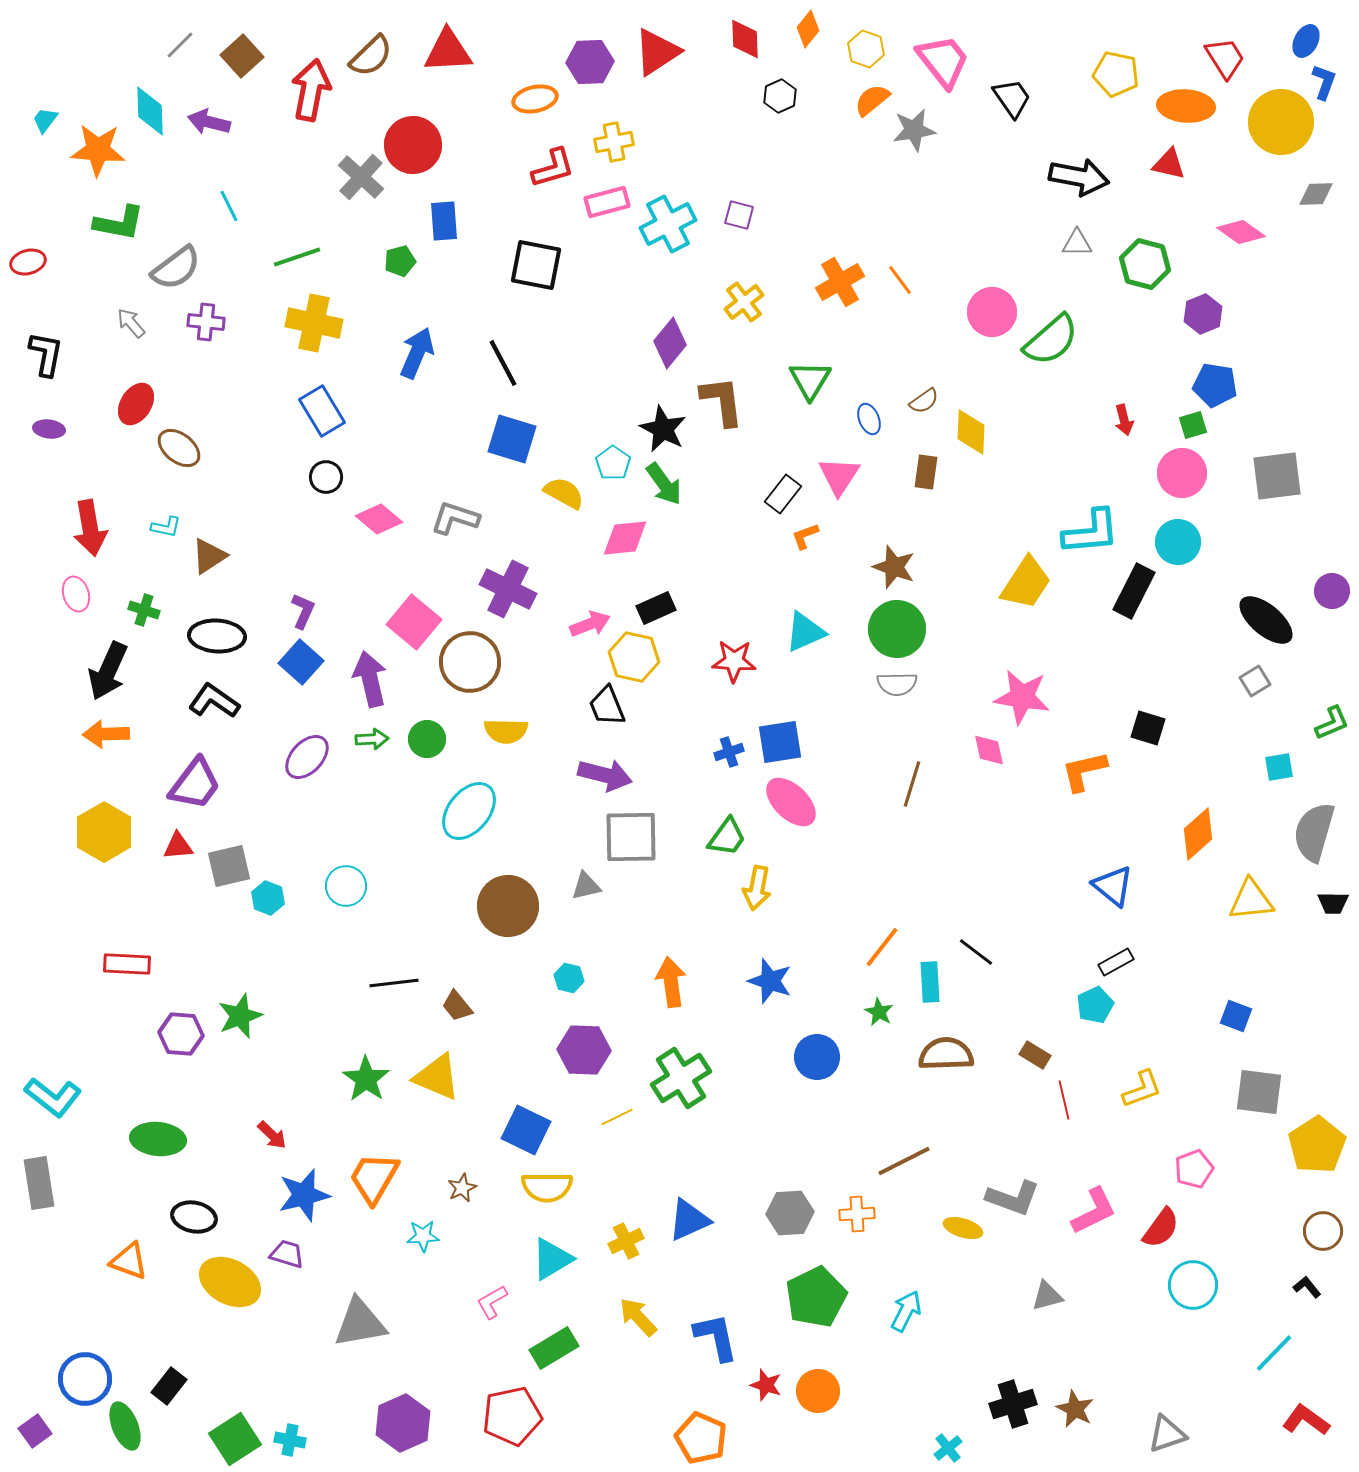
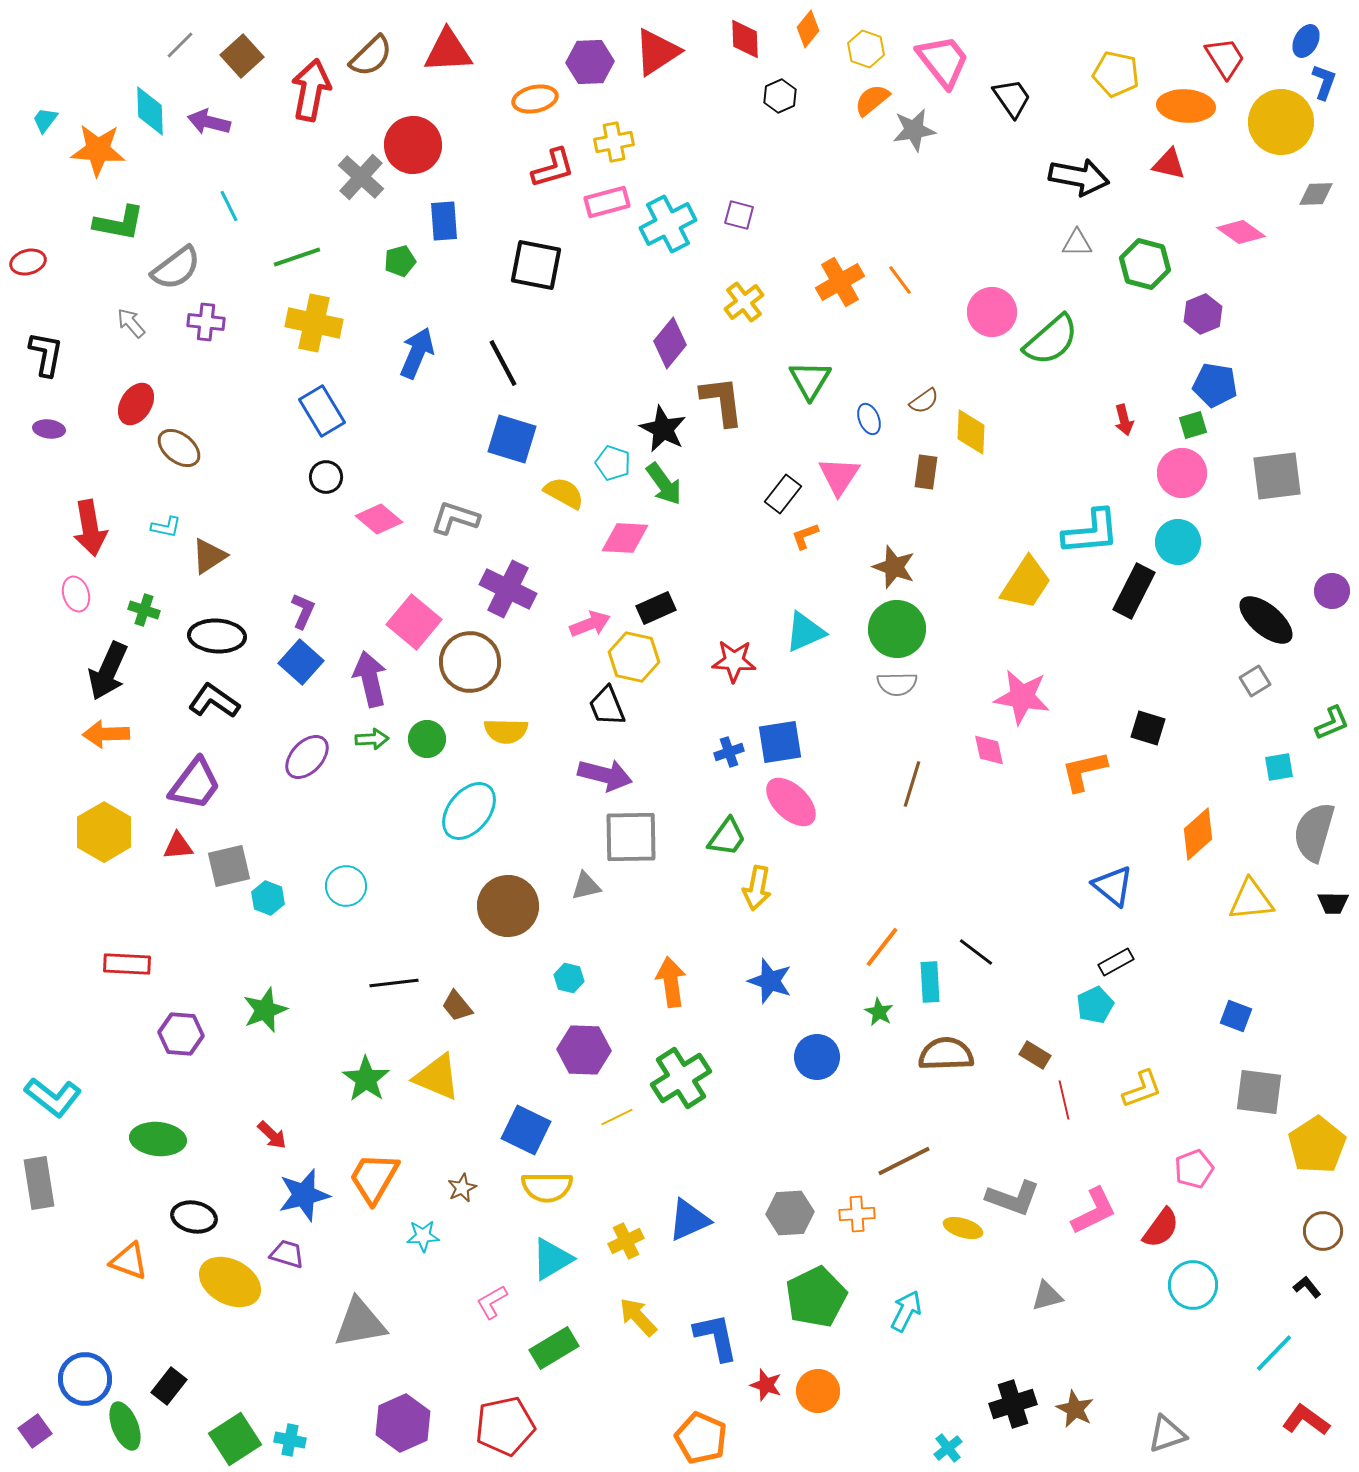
cyan pentagon at (613, 463): rotated 16 degrees counterclockwise
pink diamond at (625, 538): rotated 9 degrees clockwise
green star at (240, 1016): moved 25 px right, 6 px up
red pentagon at (512, 1416): moved 7 px left, 10 px down
